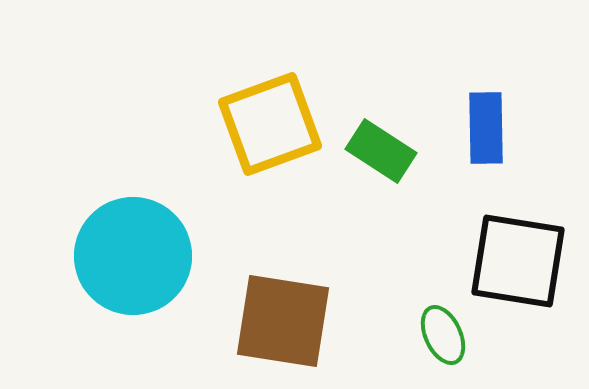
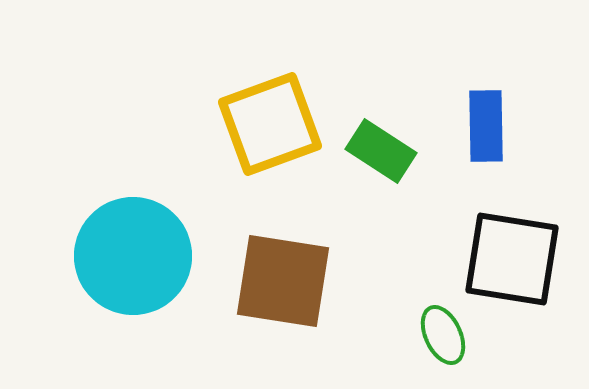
blue rectangle: moved 2 px up
black square: moved 6 px left, 2 px up
brown square: moved 40 px up
